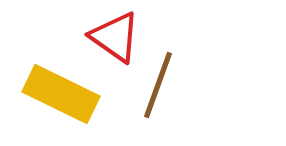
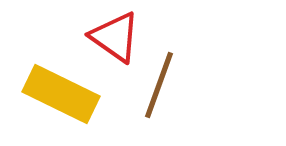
brown line: moved 1 px right
